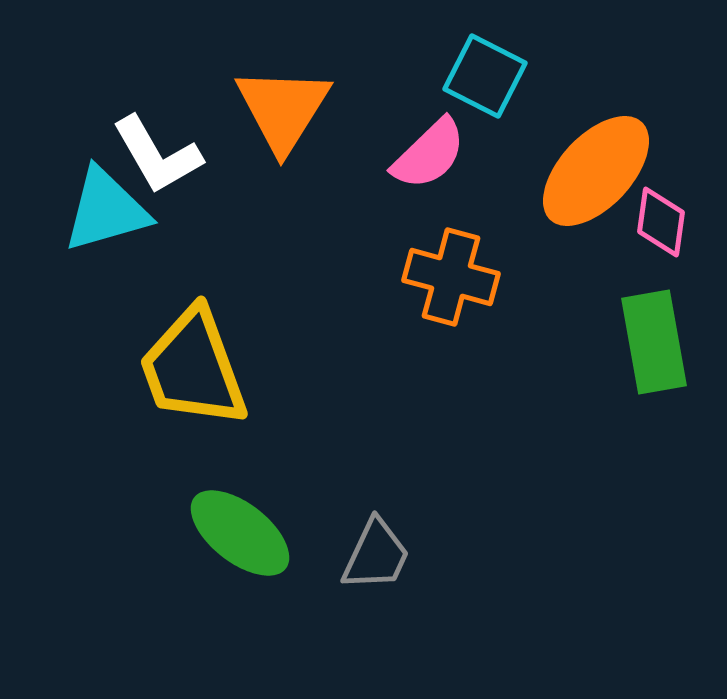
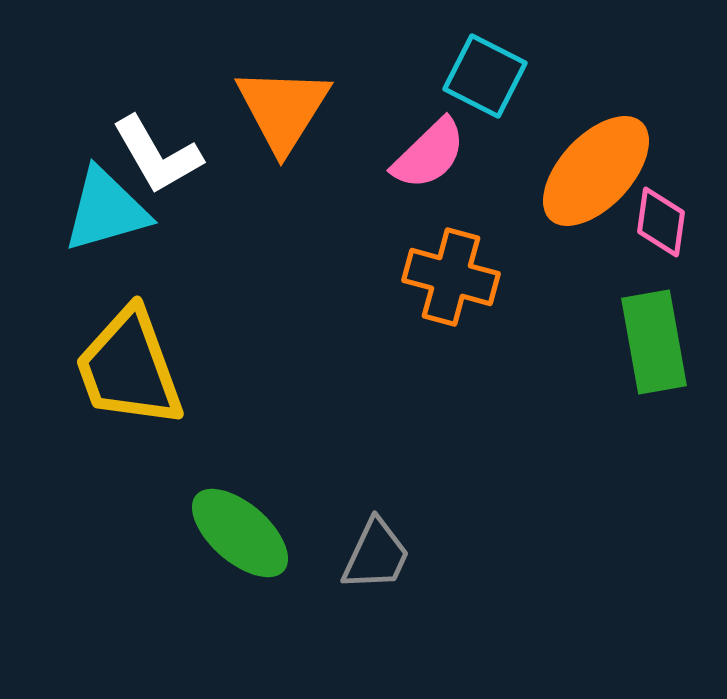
yellow trapezoid: moved 64 px left
green ellipse: rotated 3 degrees clockwise
